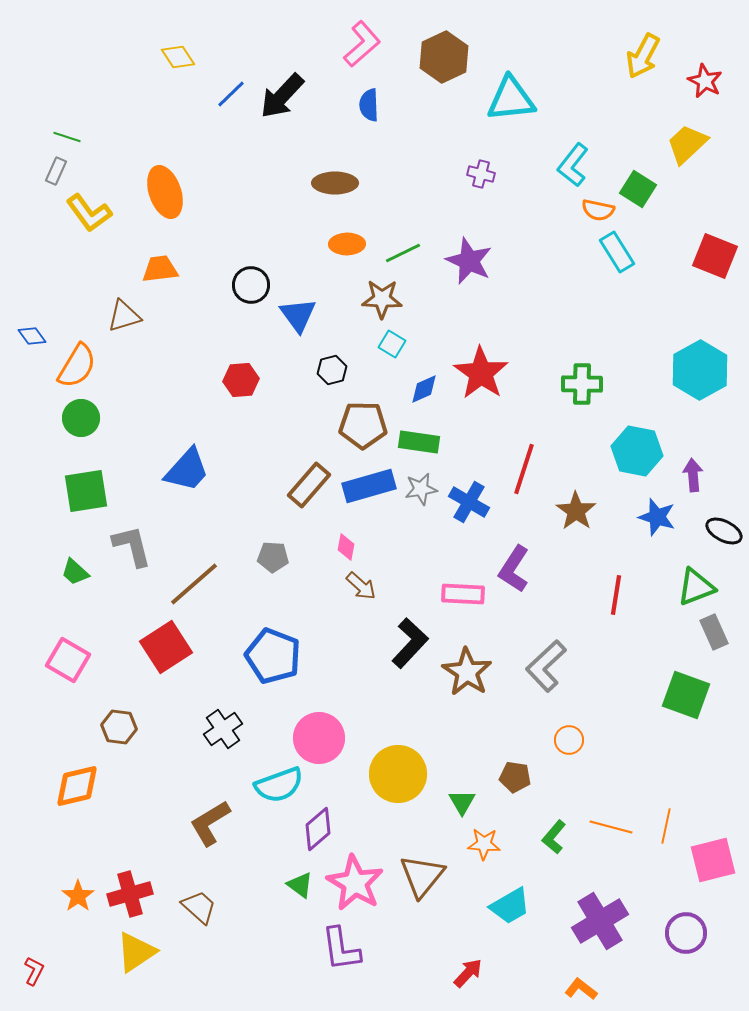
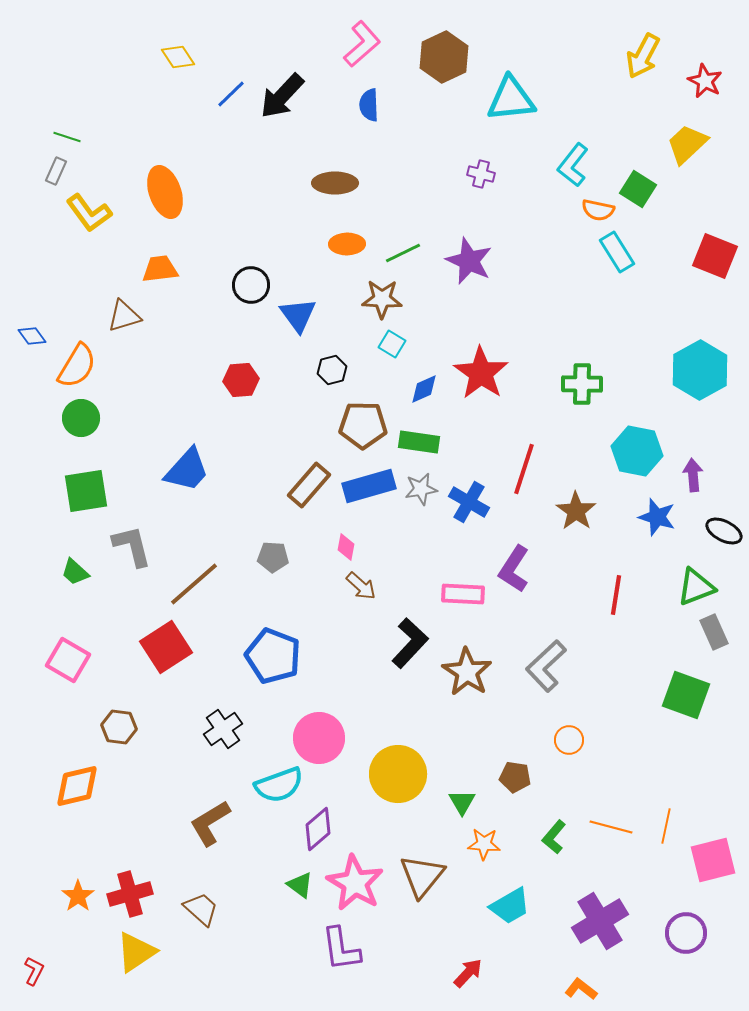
brown trapezoid at (199, 907): moved 2 px right, 2 px down
